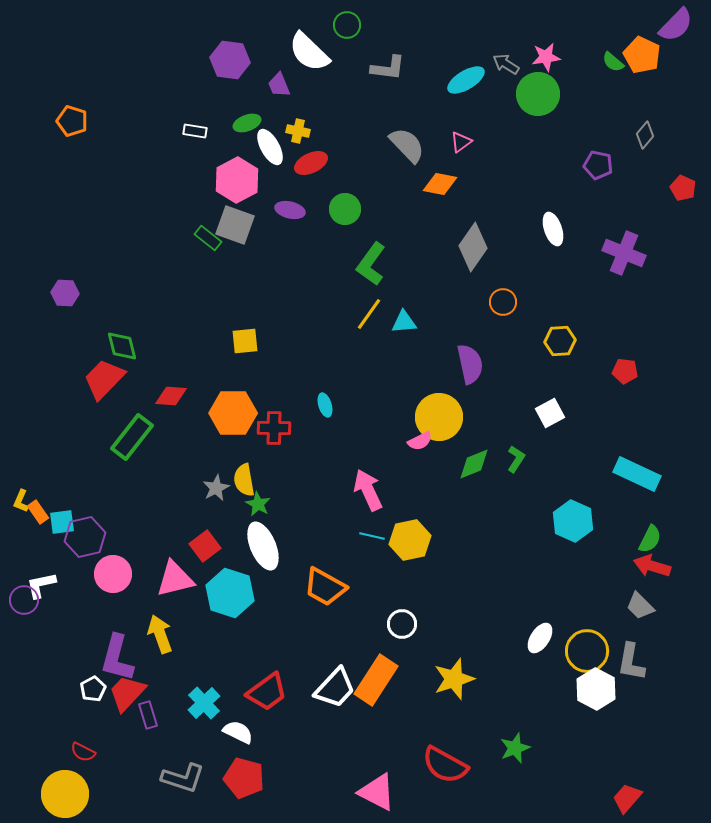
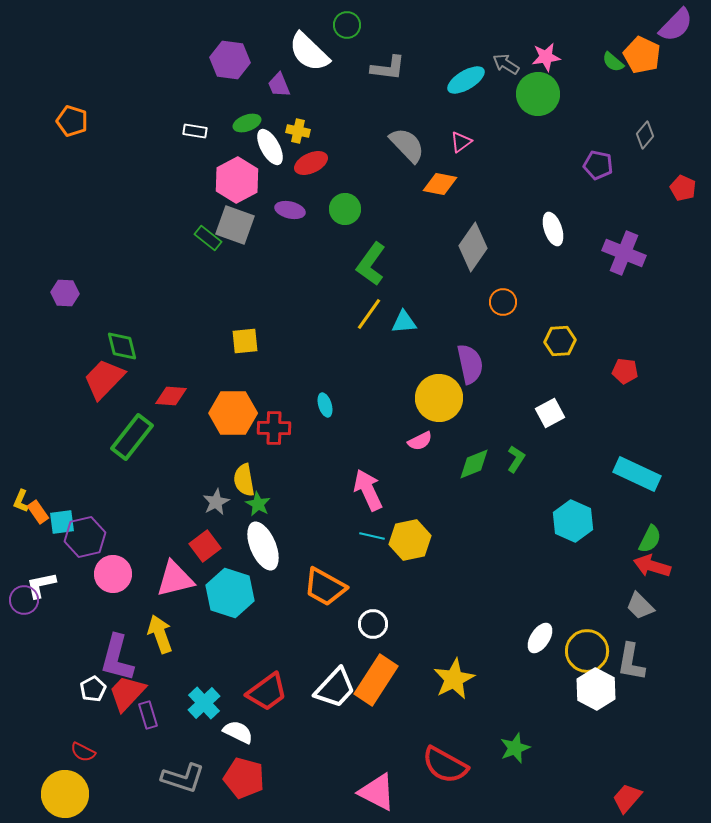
yellow circle at (439, 417): moved 19 px up
gray star at (216, 488): moved 14 px down
white circle at (402, 624): moved 29 px left
yellow star at (454, 679): rotated 9 degrees counterclockwise
